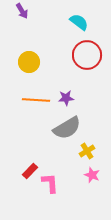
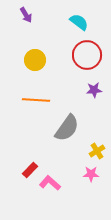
purple arrow: moved 4 px right, 4 px down
yellow circle: moved 6 px right, 2 px up
purple star: moved 28 px right, 8 px up
gray semicircle: rotated 24 degrees counterclockwise
yellow cross: moved 10 px right
red rectangle: moved 1 px up
pink star: moved 1 px left, 1 px up; rotated 21 degrees counterclockwise
pink L-shape: rotated 45 degrees counterclockwise
